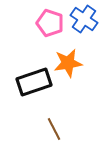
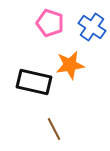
blue cross: moved 8 px right, 8 px down
orange star: moved 2 px right, 2 px down
black rectangle: rotated 32 degrees clockwise
